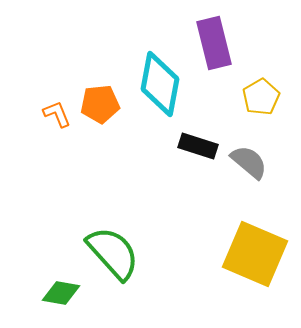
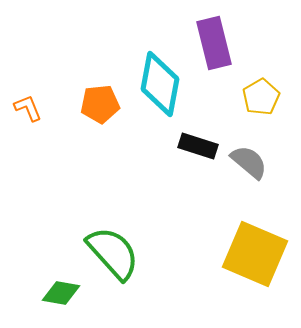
orange L-shape: moved 29 px left, 6 px up
